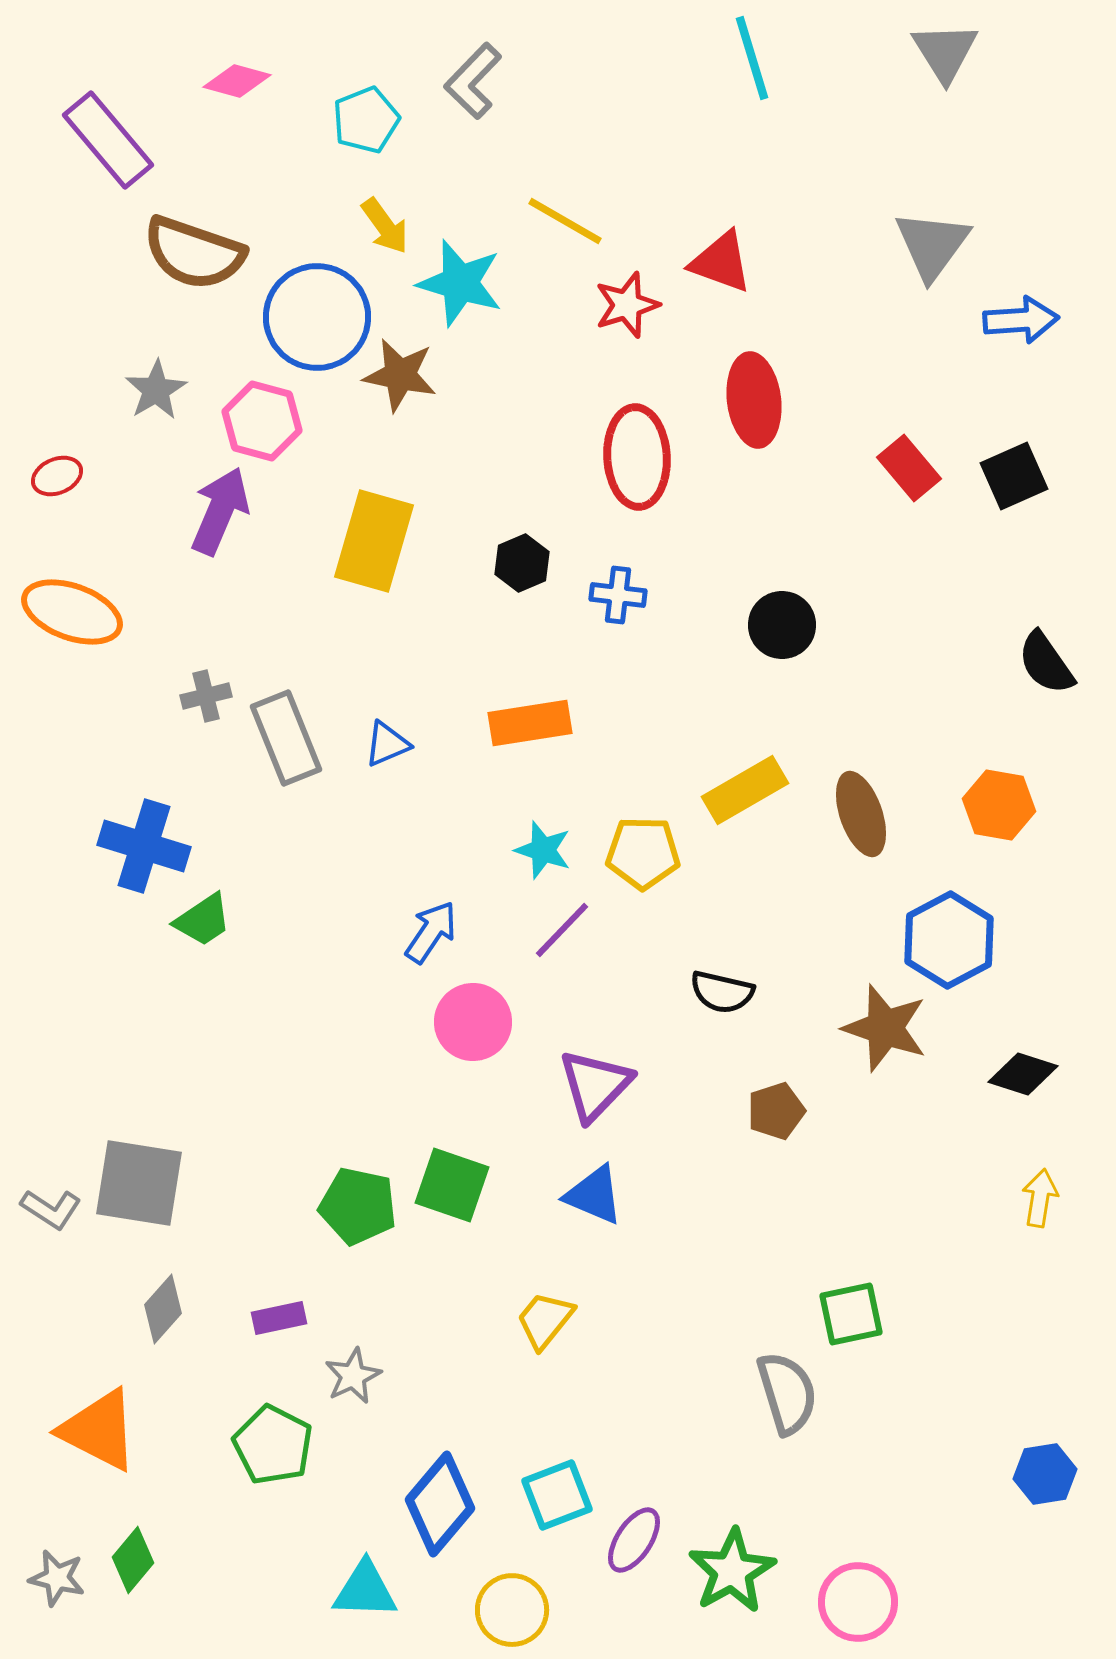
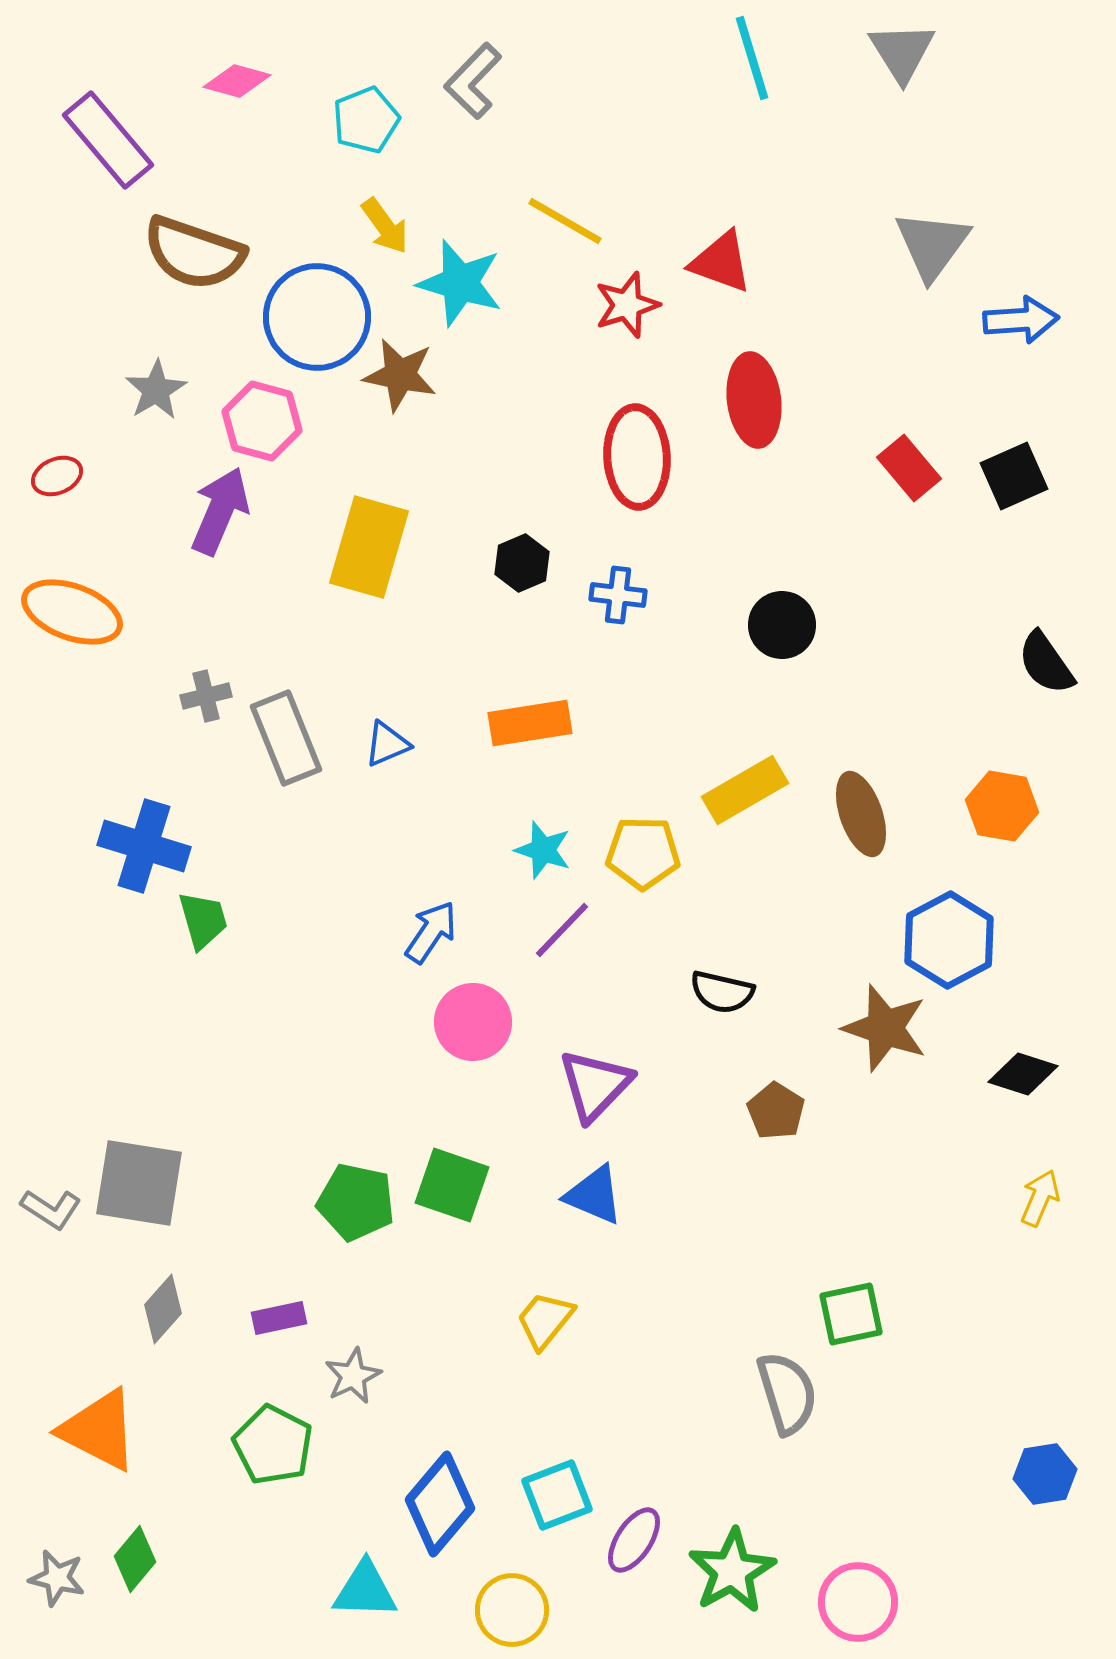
gray triangle at (945, 52): moved 43 px left
yellow rectangle at (374, 541): moved 5 px left, 6 px down
orange hexagon at (999, 805): moved 3 px right, 1 px down
green trapezoid at (203, 920): rotated 72 degrees counterclockwise
brown pentagon at (776, 1111): rotated 22 degrees counterclockwise
yellow arrow at (1040, 1198): rotated 14 degrees clockwise
green pentagon at (358, 1206): moved 2 px left, 4 px up
green diamond at (133, 1560): moved 2 px right, 1 px up
